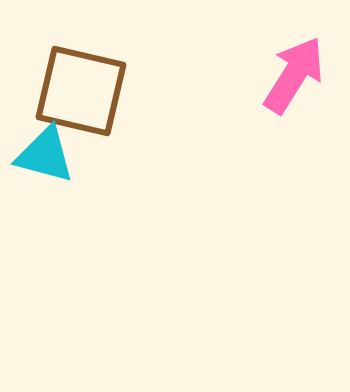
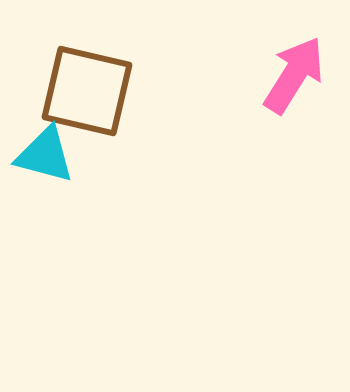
brown square: moved 6 px right
